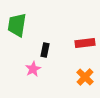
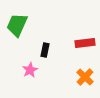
green trapezoid: rotated 15 degrees clockwise
pink star: moved 3 px left, 1 px down
